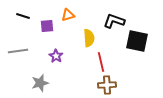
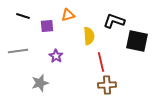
yellow semicircle: moved 2 px up
